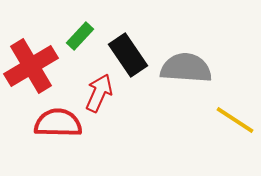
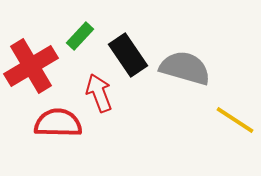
gray semicircle: moved 1 px left; rotated 12 degrees clockwise
red arrow: rotated 45 degrees counterclockwise
